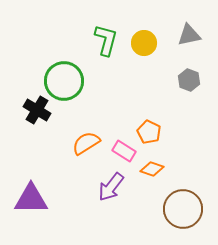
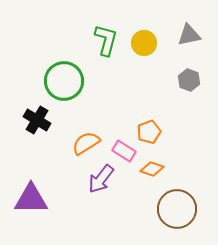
black cross: moved 10 px down
orange pentagon: rotated 25 degrees clockwise
purple arrow: moved 10 px left, 8 px up
brown circle: moved 6 px left
